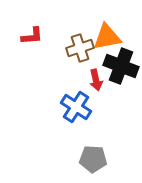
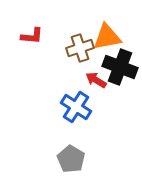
red L-shape: rotated 10 degrees clockwise
black cross: moved 1 px left, 1 px down
red arrow: rotated 135 degrees clockwise
gray pentagon: moved 22 px left; rotated 28 degrees clockwise
